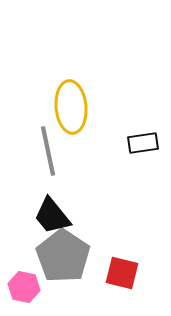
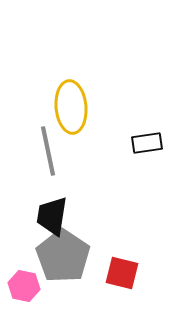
black rectangle: moved 4 px right
black trapezoid: rotated 48 degrees clockwise
pink hexagon: moved 1 px up
